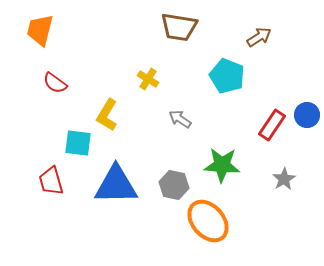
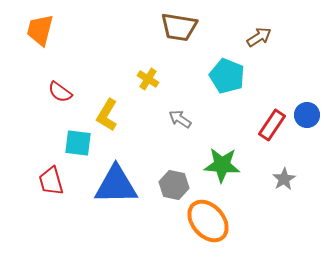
red semicircle: moved 5 px right, 9 px down
